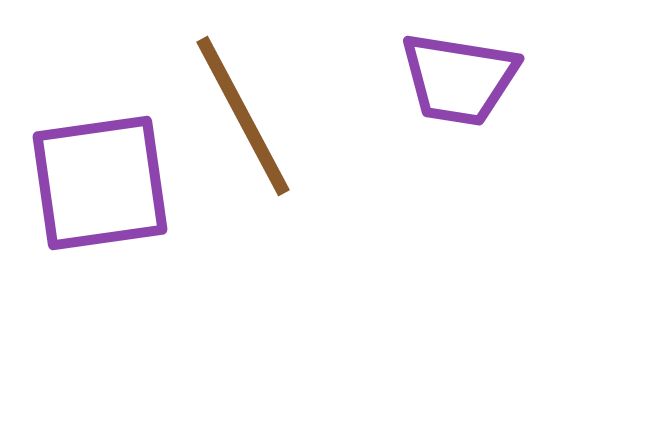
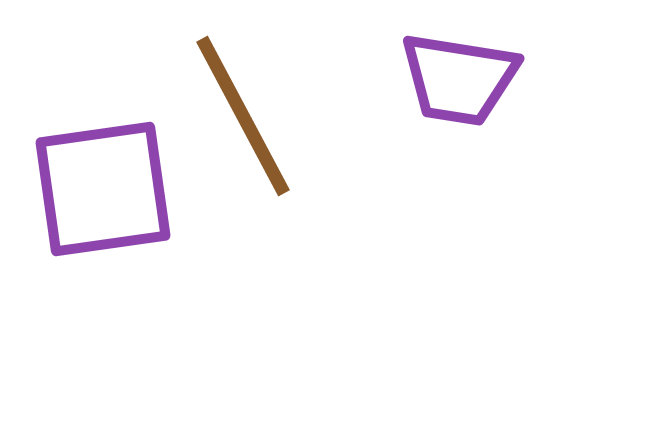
purple square: moved 3 px right, 6 px down
